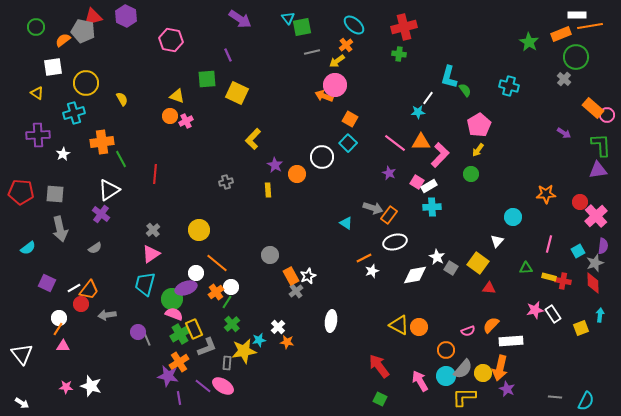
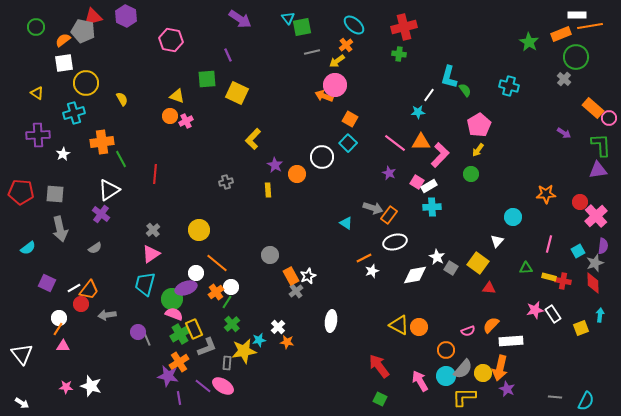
white square at (53, 67): moved 11 px right, 4 px up
white line at (428, 98): moved 1 px right, 3 px up
pink circle at (607, 115): moved 2 px right, 3 px down
